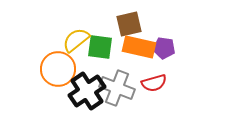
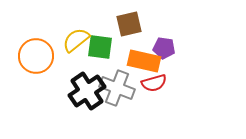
orange rectangle: moved 5 px right, 14 px down
orange circle: moved 22 px left, 13 px up
